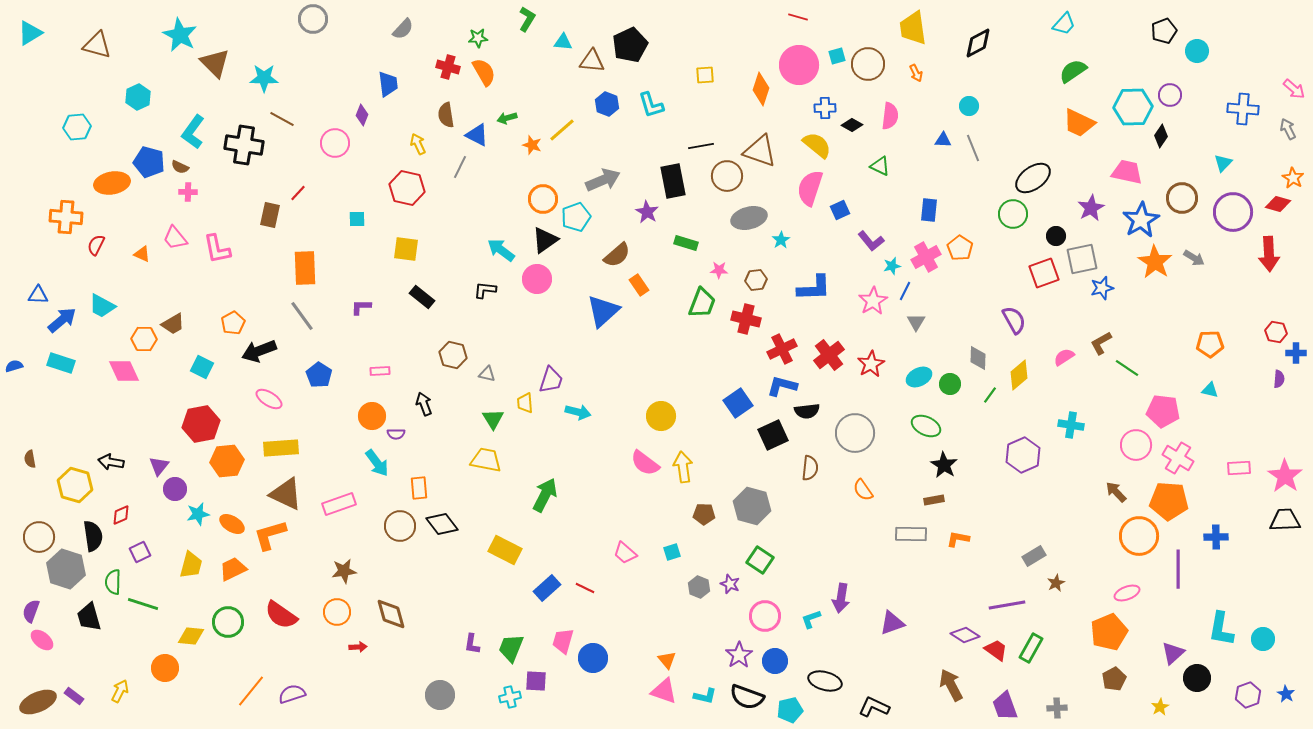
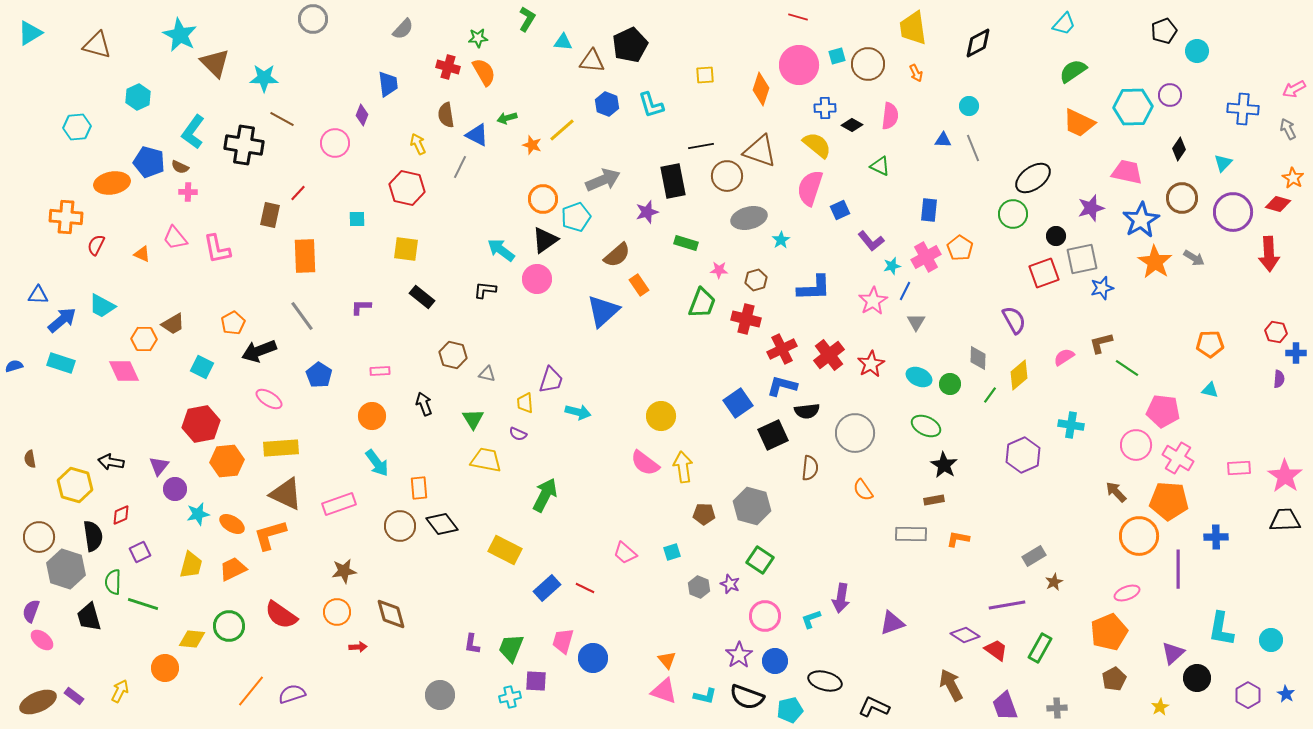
pink arrow at (1294, 89): rotated 110 degrees clockwise
black diamond at (1161, 136): moved 18 px right, 13 px down
purple star at (1091, 208): rotated 12 degrees clockwise
purple star at (647, 212): rotated 25 degrees clockwise
orange rectangle at (305, 268): moved 12 px up
brown hexagon at (756, 280): rotated 10 degrees counterclockwise
brown L-shape at (1101, 343): rotated 15 degrees clockwise
cyan ellipse at (919, 377): rotated 50 degrees clockwise
green triangle at (493, 419): moved 20 px left
purple semicircle at (396, 434): moved 122 px right; rotated 24 degrees clockwise
brown star at (1056, 583): moved 2 px left, 1 px up
green circle at (228, 622): moved 1 px right, 4 px down
yellow diamond at (191, 636): moved 1 px right, 3 px down
cyan circle at (1263, 639): moved 8 px right, 1 px down
green rectangle at (1031, 648): moved 9 px right
purple hexagon at (1248, 695): rotated 10 degrees counterclockwise
